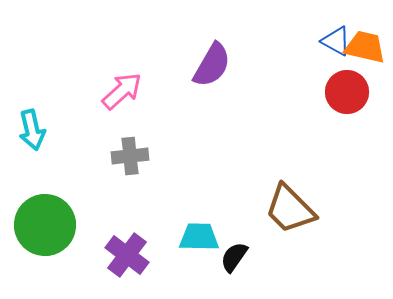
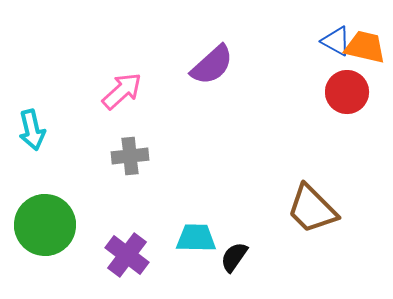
purple semicircle: rotated 18 degrees clockwise
brown trapezoid: moved 22 px right
cyan trapezoid: moved 3 px left, 1 px down
